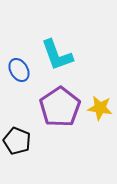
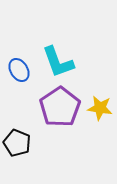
cyan L-shape: moved 1 px right, 7 px down
black pentagon: moved 2 px down
